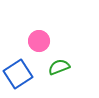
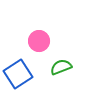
green semicircle: moved 2 px right
